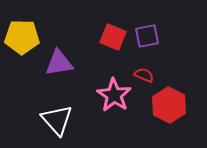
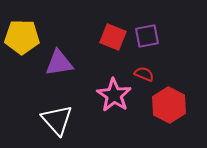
red semicircle: moved 1 px up
